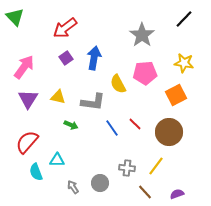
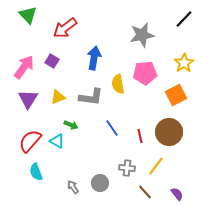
green triangle: moved 13 px right, 2 px up
gray star: rotated 25 degrees clockwise
purple square: moved 14 px left, 3 px down; rotated 24 degrees counterclockwise
yellow star: rotated 30 degrees clockwise
yellow semicircle: rotated 18 degrees clockwise
yellow triangle: rotated 35 degrees counterclockwise
gray L-shape: moved 2 px left, 5 px up
red line: moved 5 px right, 12 px down; rotated 32 degrees clockwise
red semicircle: moved 3 px right, 1 px up
cyan triangle: moved 19 px up; rotated 28 degrees clockwise
purple semicircle: rotated 72 degrees clockwise
